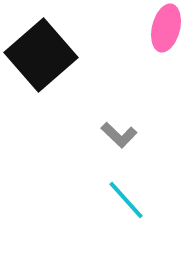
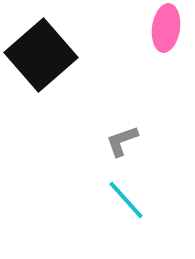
pink ellipse: rotated 6 degrees counterclockwise
gray L-shape: moved 3 px right, 6 px down; rotated 117 degrees clockwise
